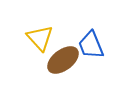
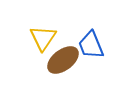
yellow triangle: moved 3 px right; rotated 16 degrees clockwise
